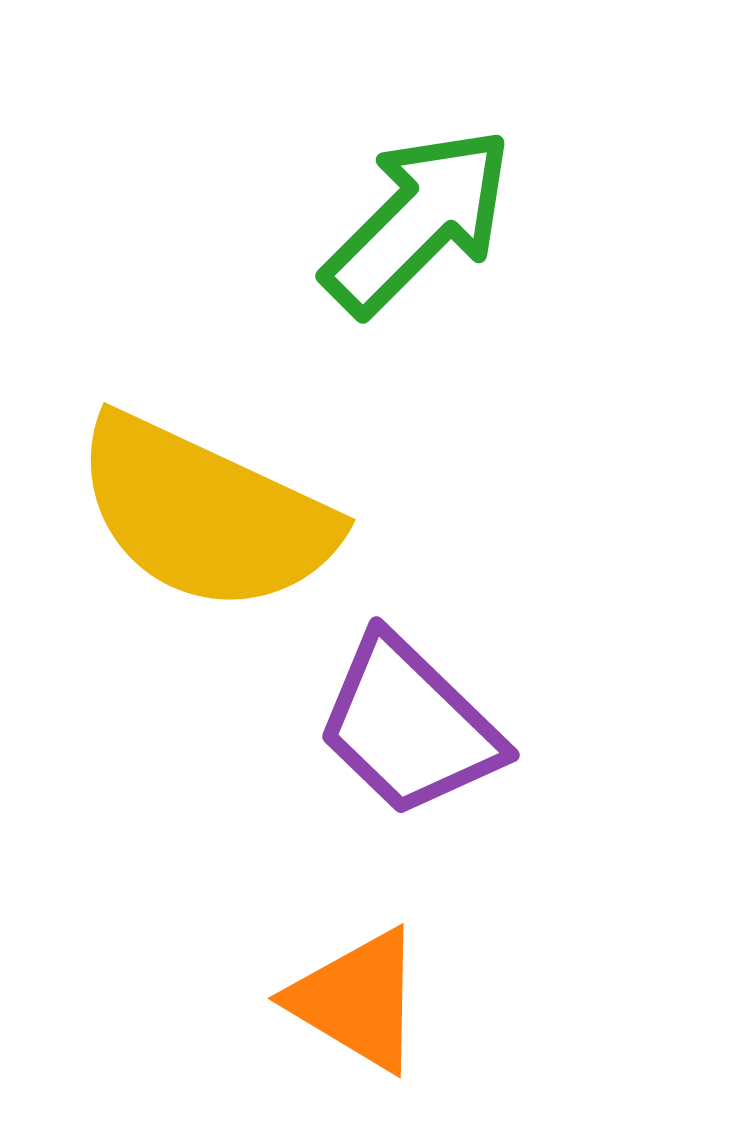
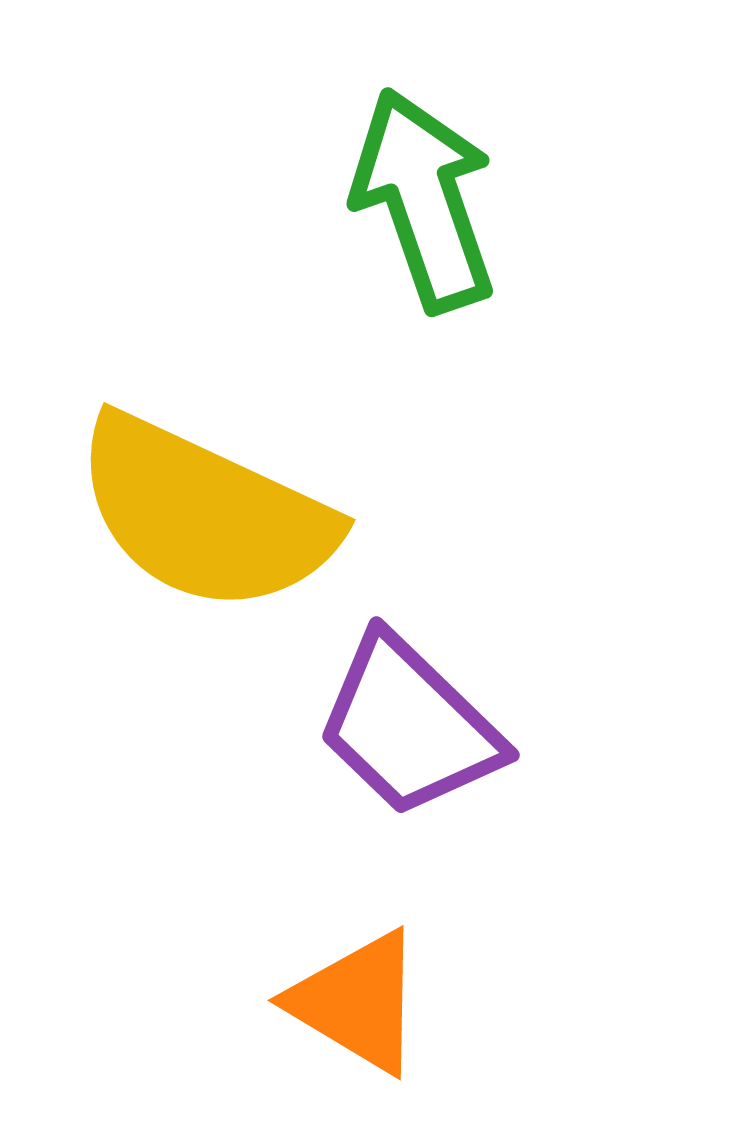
green arrow: moved 6 px right, 21 px up; rotated 64 degrees counterclockwise
orange triangle: moved 2 px down
